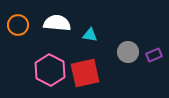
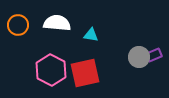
cyan triangle: moved 1 px right
gray circle: moved 11 px right, 5 px down
pink hexagon: moved 1 px right
